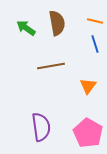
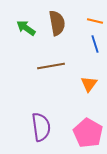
orange triangle: moved 1 px right, 2 px up
